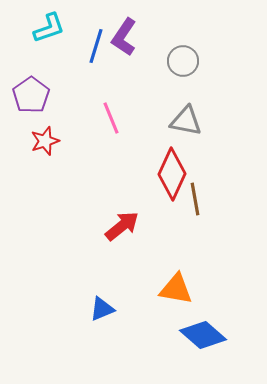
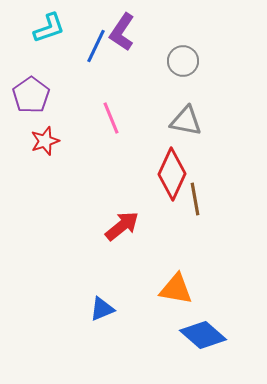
purple L-shape: moved 2 px left, 5 px up
blue line: rotated 8 degrees clockwise
